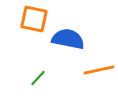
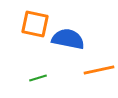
orange square: moved 1 px right, 5 px down
green line: rotated 30 degrees clockwise
